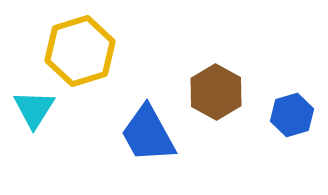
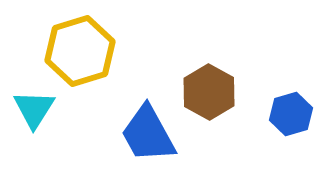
brown hexagon: moved 7 px left
blue hexagon: moved 1 px left, 1 px up
